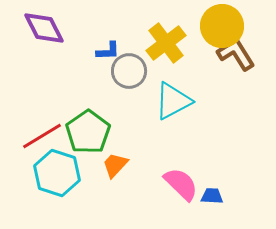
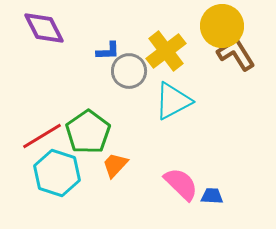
yellow cross: moved 8 px down
